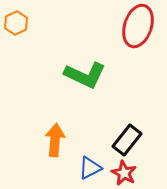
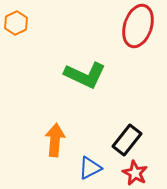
red star: moved 11 px right
